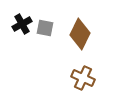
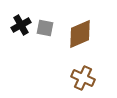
black cross: moved 1 px left, 1 px down
brown diamond: rotated 40 degrees clockwise
